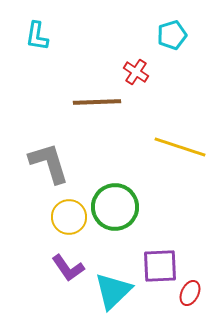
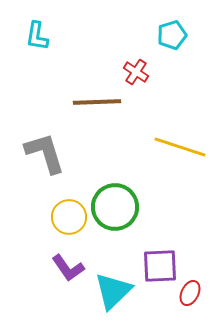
gray L-shape: moved 4 px left, 10 px up
